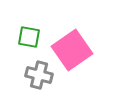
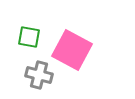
pink square: rotated 27 degrees counterclockwise
